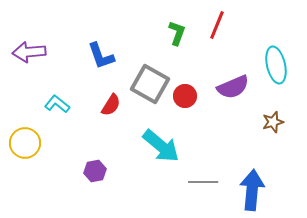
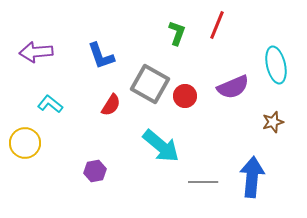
purple arrow: moved 7 px right
cyan L-shape: moved 7 px left
blue arrow: moved 13 px up
